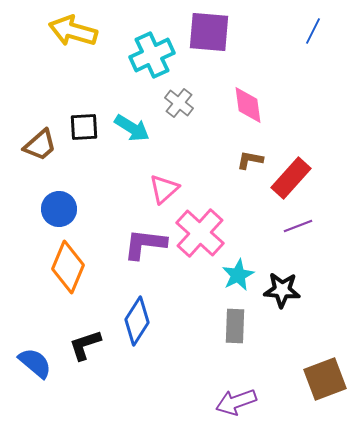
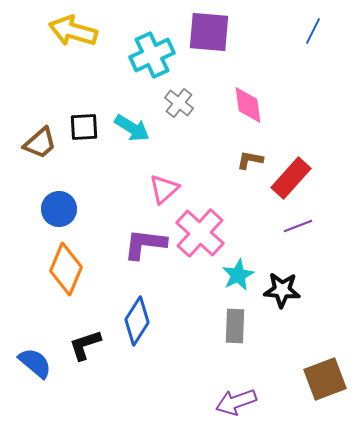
brown trapezoid: moved 2 px up
orange diamond: moved 2 px left, 2 px down
